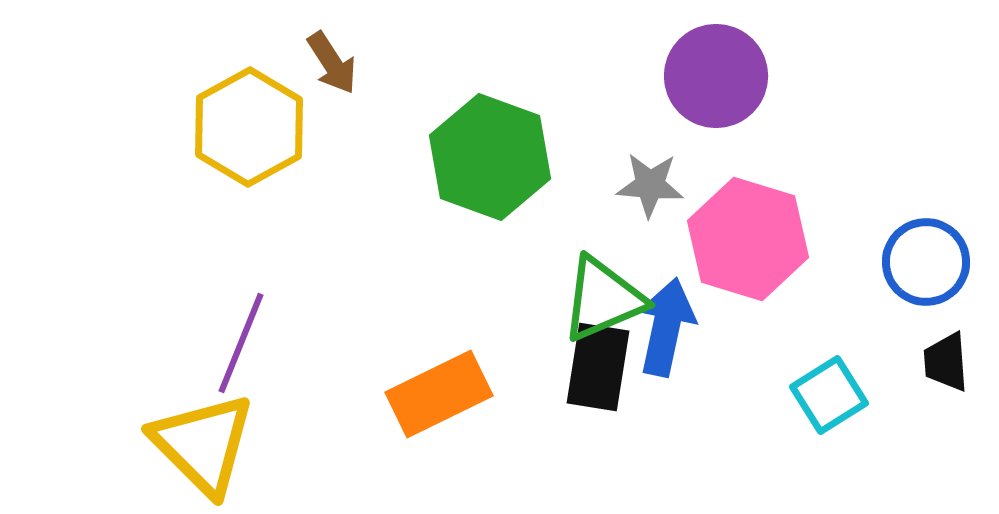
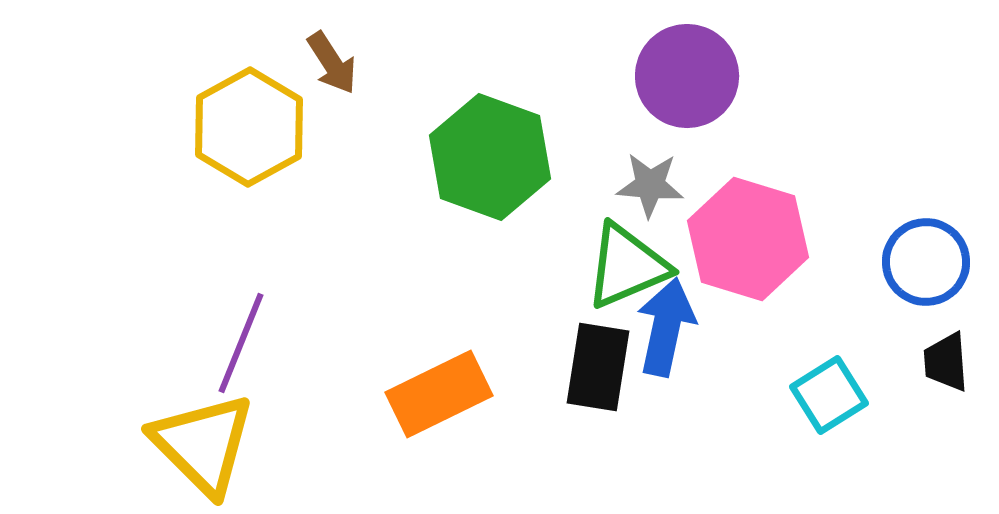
purple circle: moved 29 px left
green triangle: moved 24 px right, 33 px up
